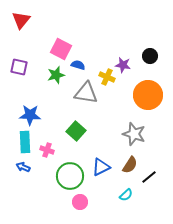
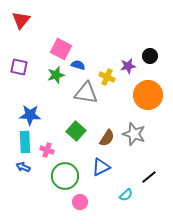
purple star: moved 5 px right, 1 px down; rotated 21 degrees counterclockwise
brown semicircle: moved 23 px left, 27 px up
green circle: moved 5 px left
